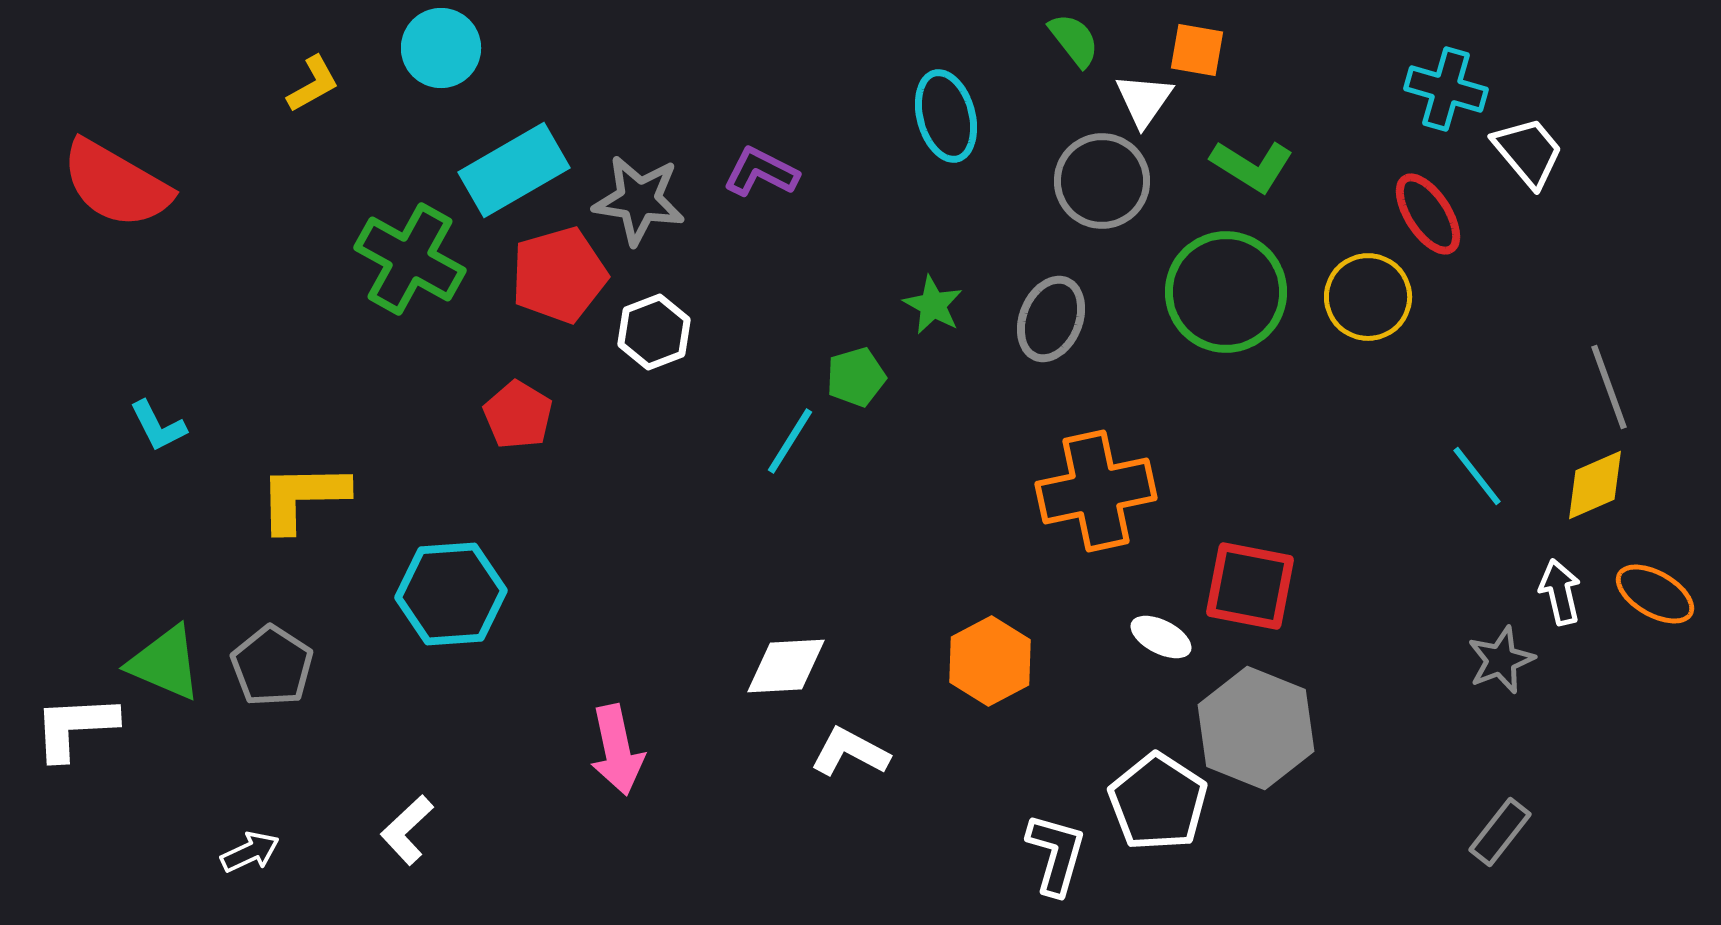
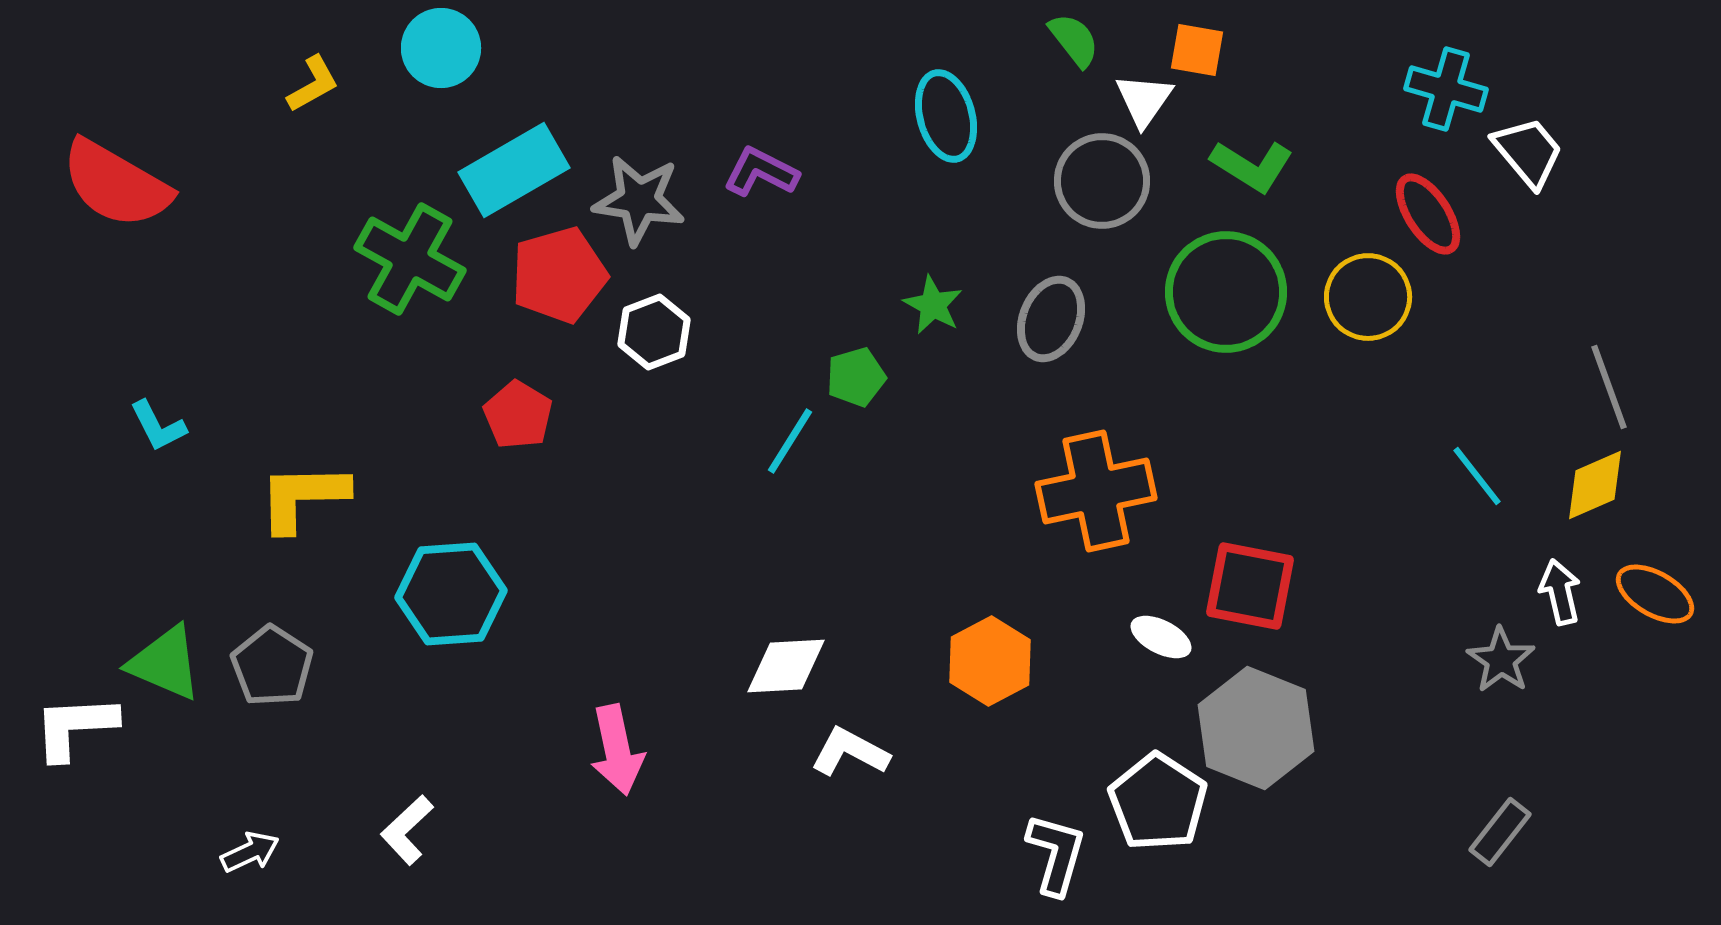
gray star at (1501, 660): rotated 16 degrees counterclockwise
